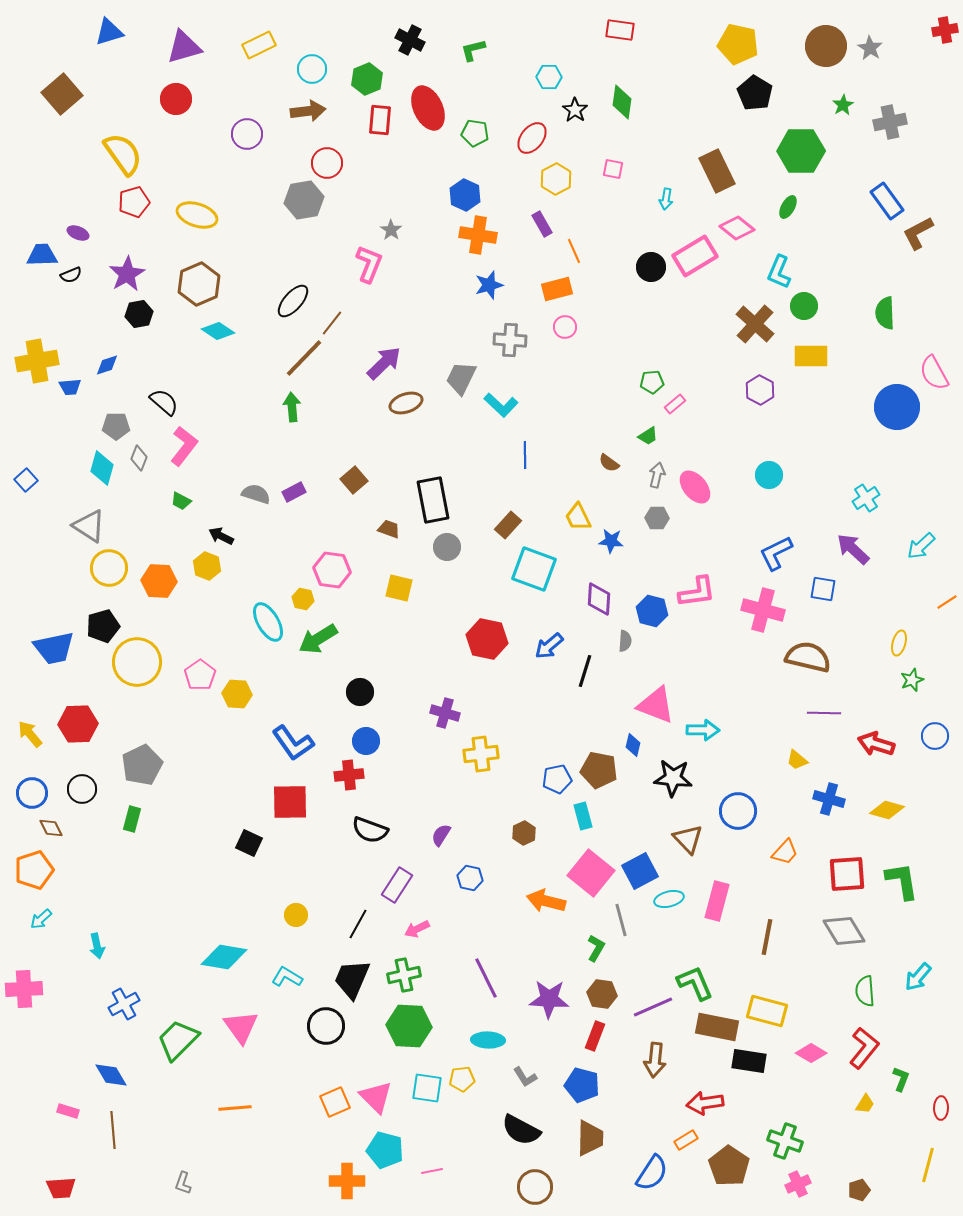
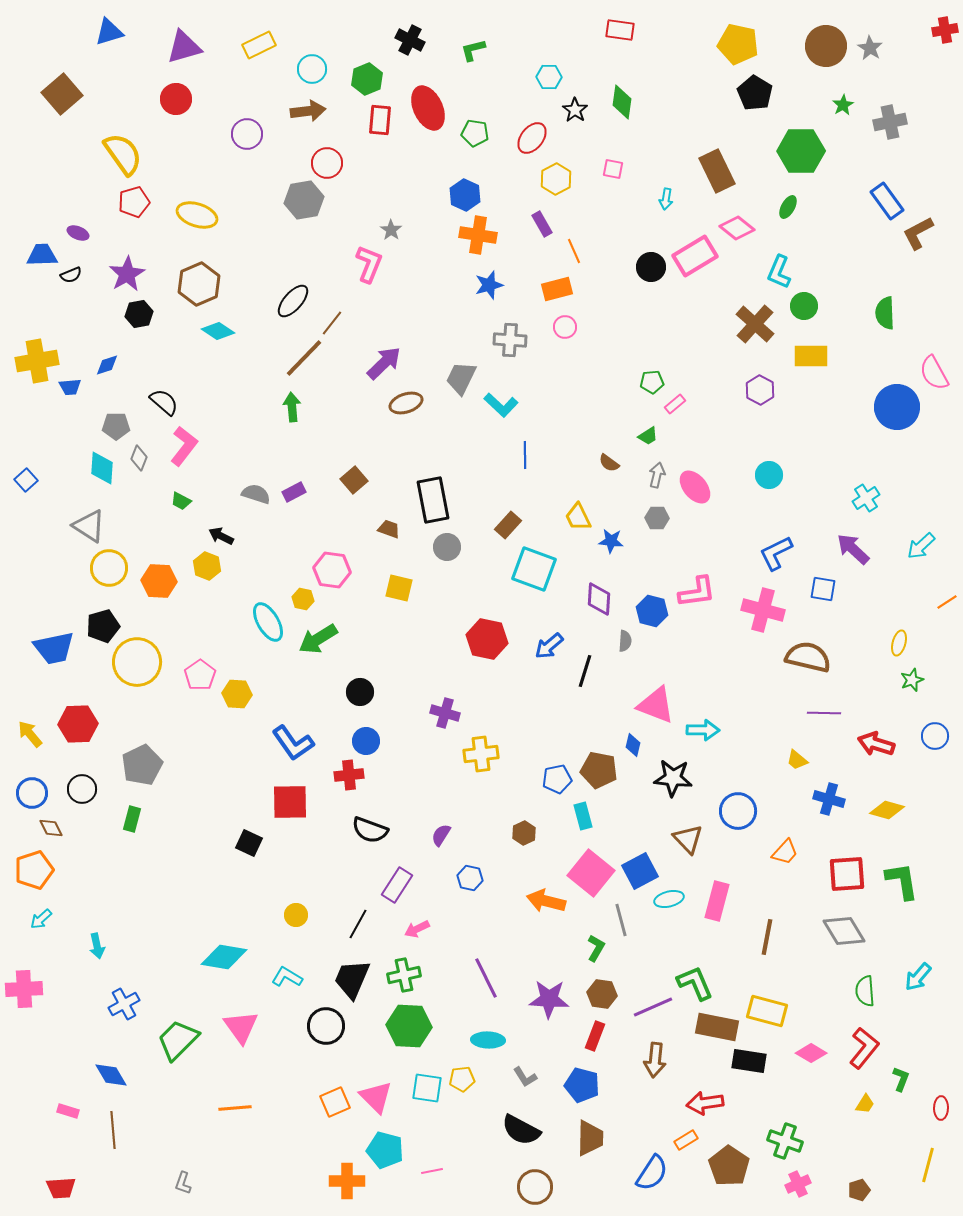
cyan diamond at (102, 468): rotated 12 degrees counterclockwise
